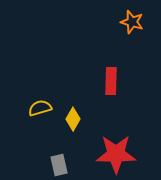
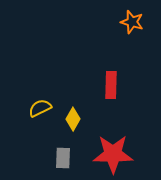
red rectangle: moved 4 px down
yellow semicircle: rotated 10 degrees counterclockwise
red star: moved 3 px left
gray rectangle: moved 4 px right, 7 px up; rotated 15 degrees clockwise
